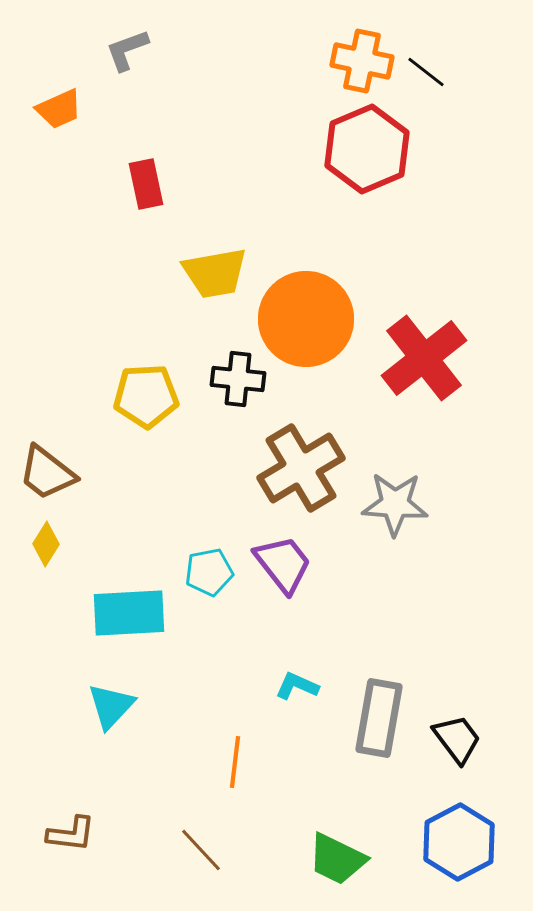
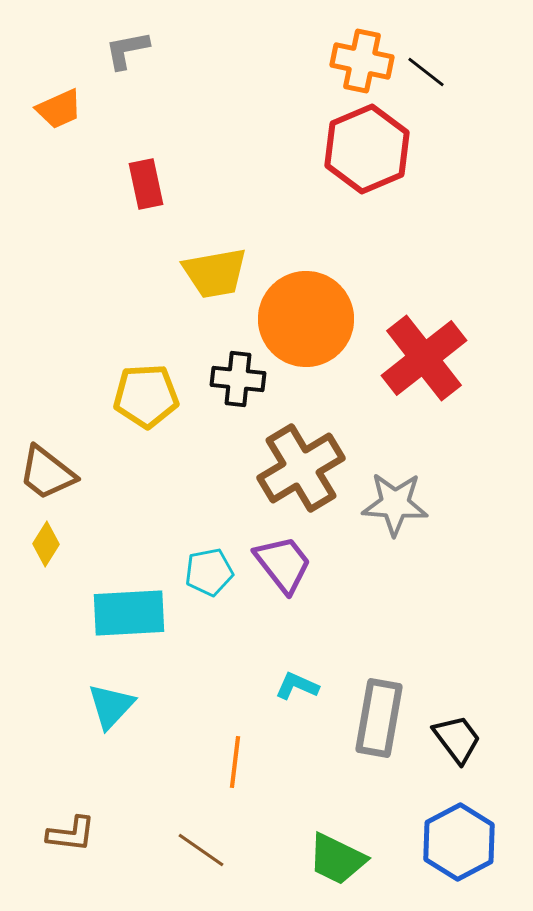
gray L-shape: rotated 9 degrees clockwise
brown line: rotated 12 degrees counterclockwise
